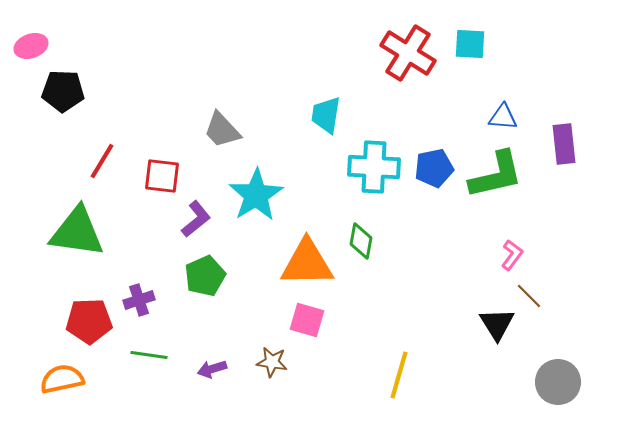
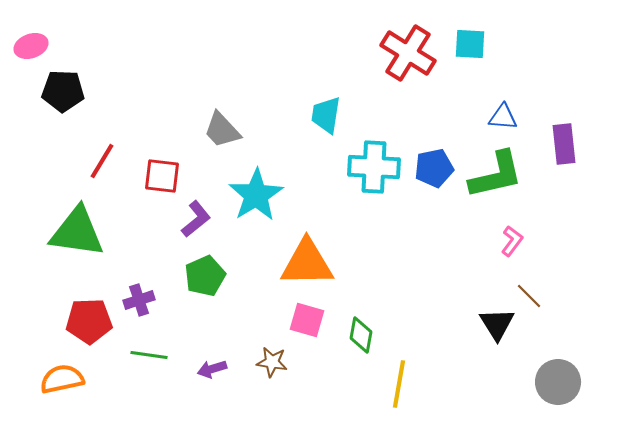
green diamond: moved 94 px down
pink L-shape: moved 14 px up
yellow line: moved 9 px down; rotated 6 degrees counterclockwise
